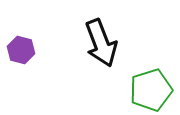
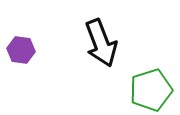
purple hexagon: rotated 8 degrees counterclockwise
